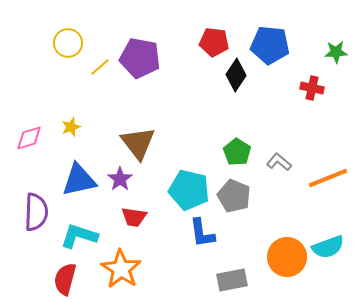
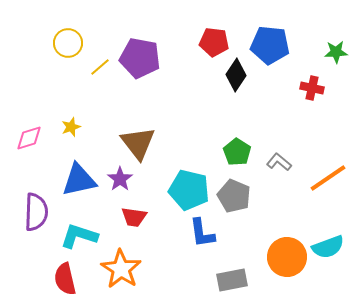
orange line: rotated 12 degrees counterclockwise
red semicircle: rotated 28 degrees counterclockwise
